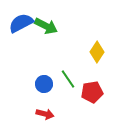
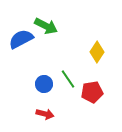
blue semicircle: moved 16 px down
